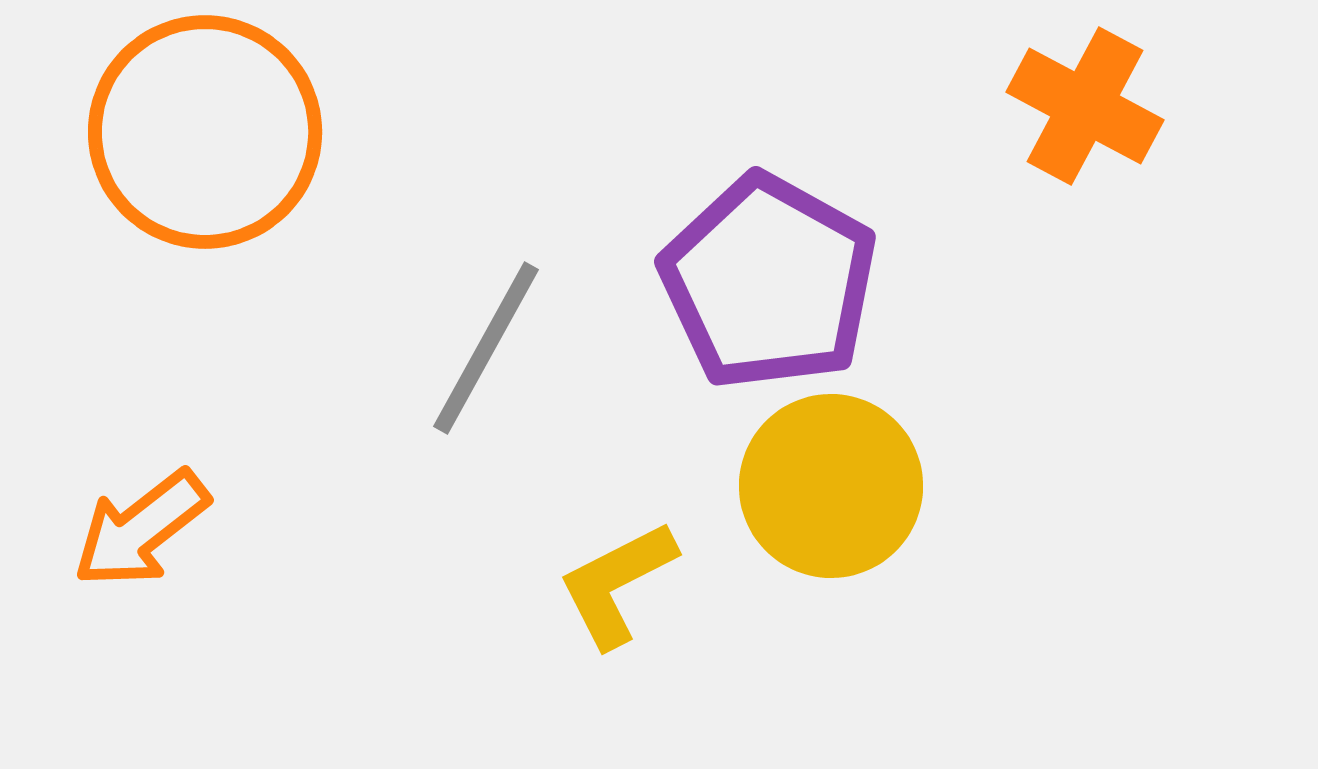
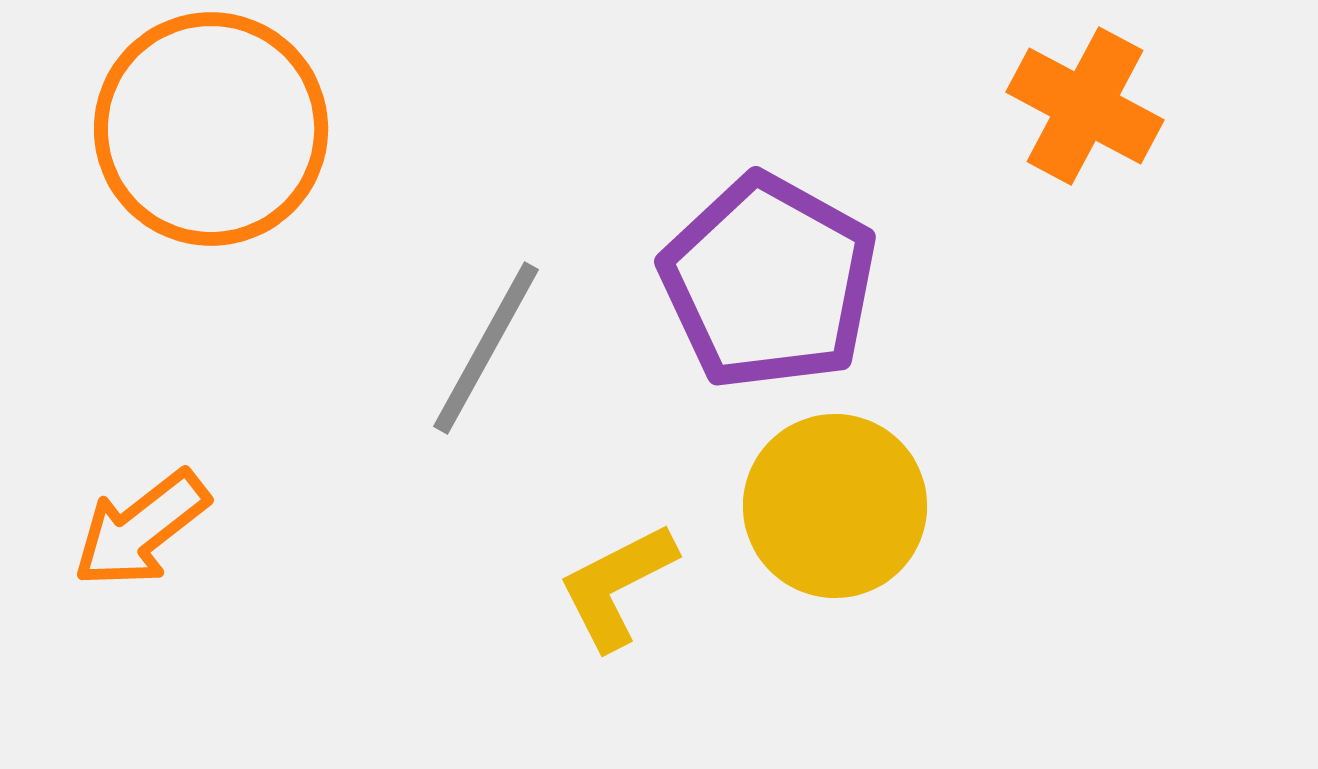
orange circle: moved 6 px right, 3 px up
yellow circle: moved 4 px right, 20 px down
yellow L-shape: moved 2 px down
